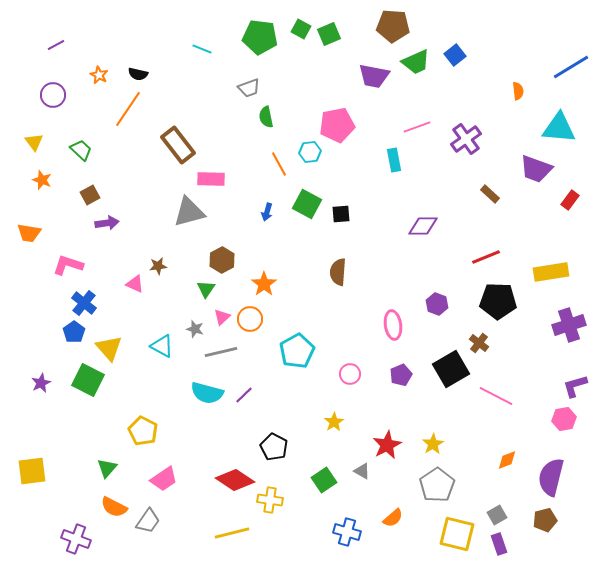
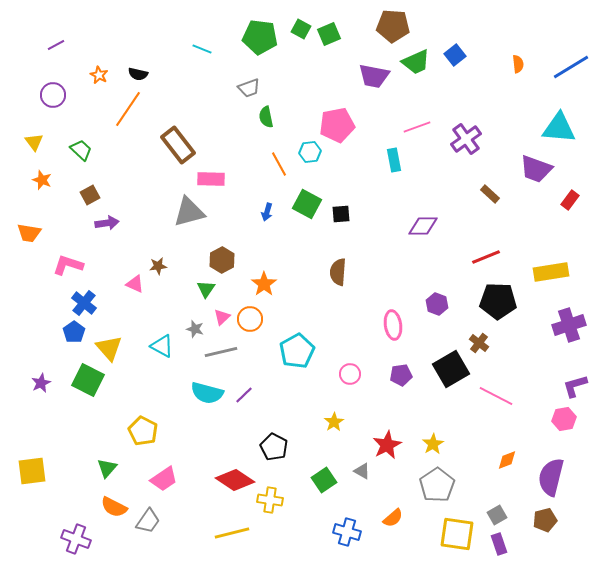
orange semicircle at (518, 91): moved 27 px up
purple pentagon at (401, 375): rotated 15 degrees clockwise
yellow square at (457, 534): rotated 6 degrees counterclockwise
